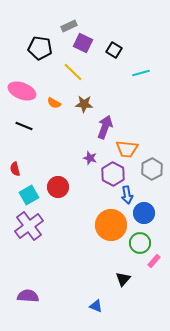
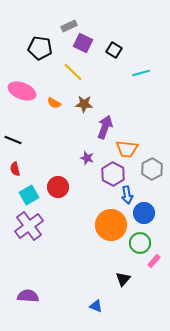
black line: moved 11 px left, 14 px down
purple star: moved 3 px left
